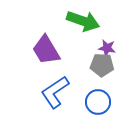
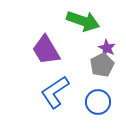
purple star: rotated 18 degrees clockwise
gray pentagon: rotated 30 degrees counterclockwise
